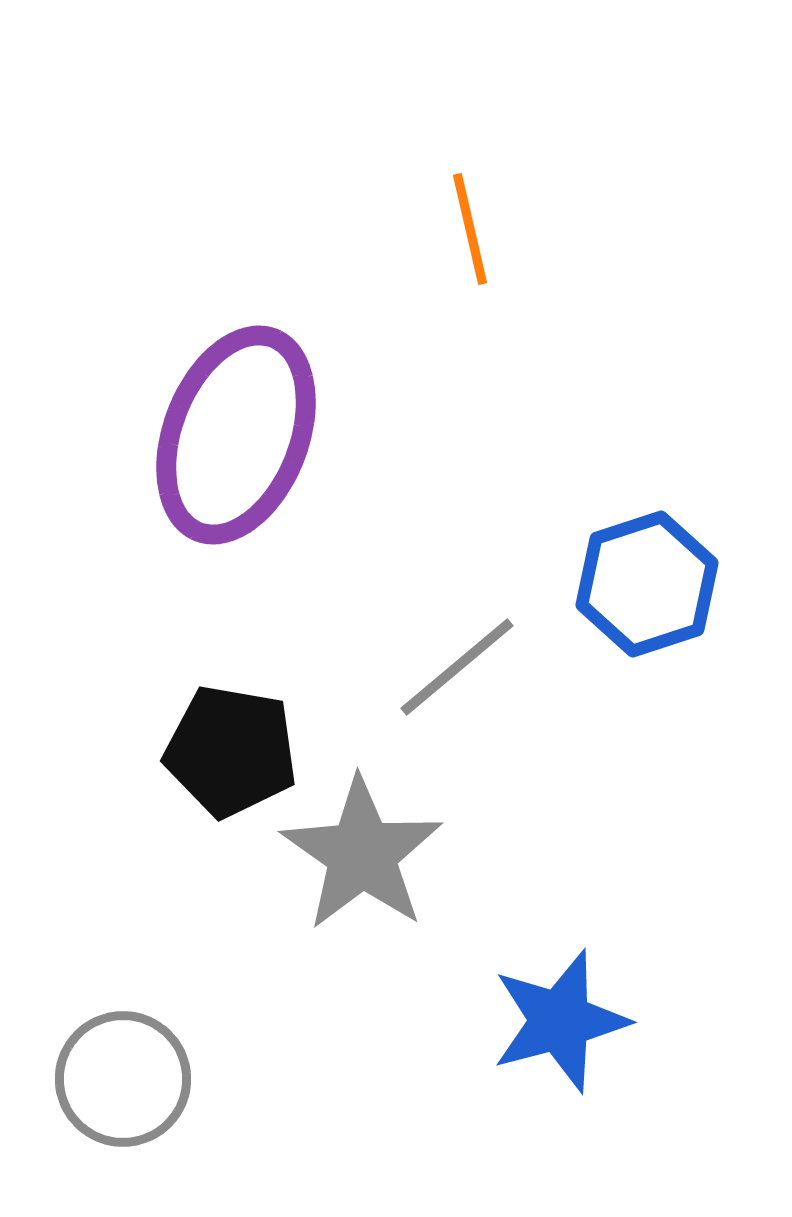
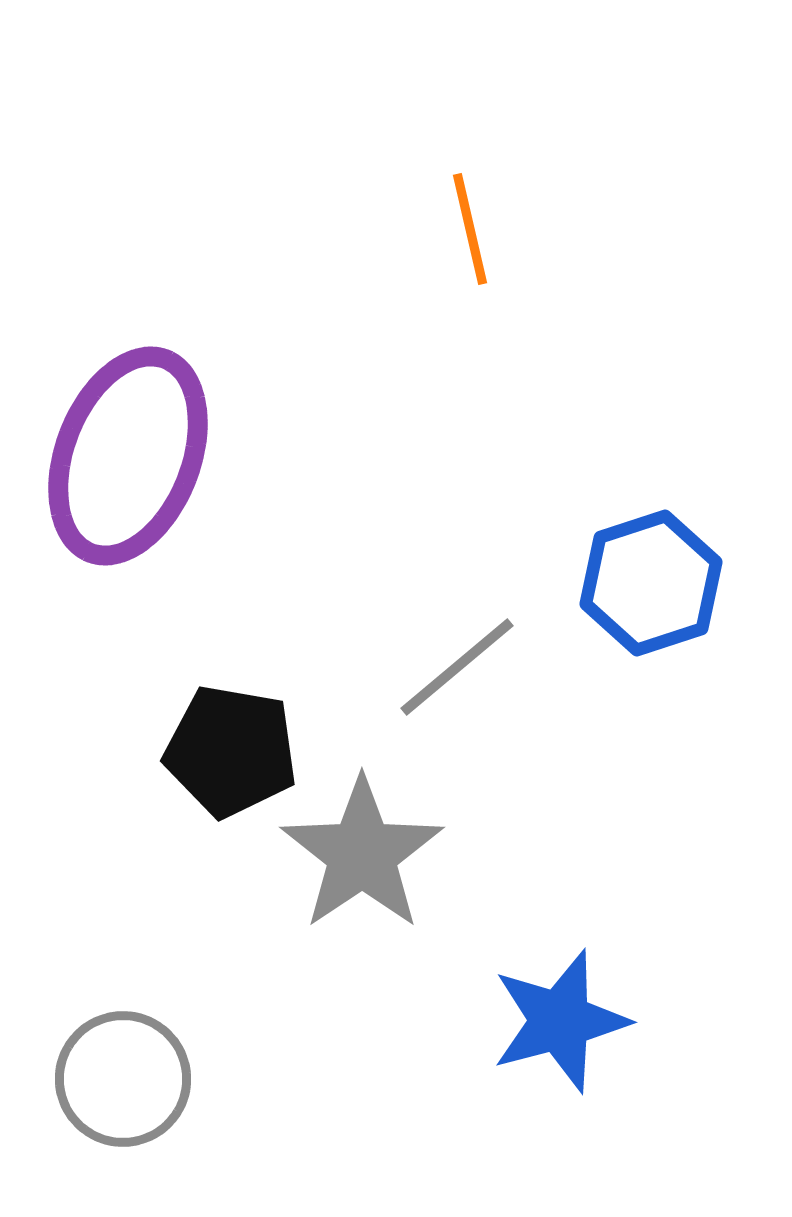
purple ellipse: moved 108 px left, 21 px down
blue hexagon: moved 4 px right, 1 px up
gray star: rotated 3 degrees clockwise
